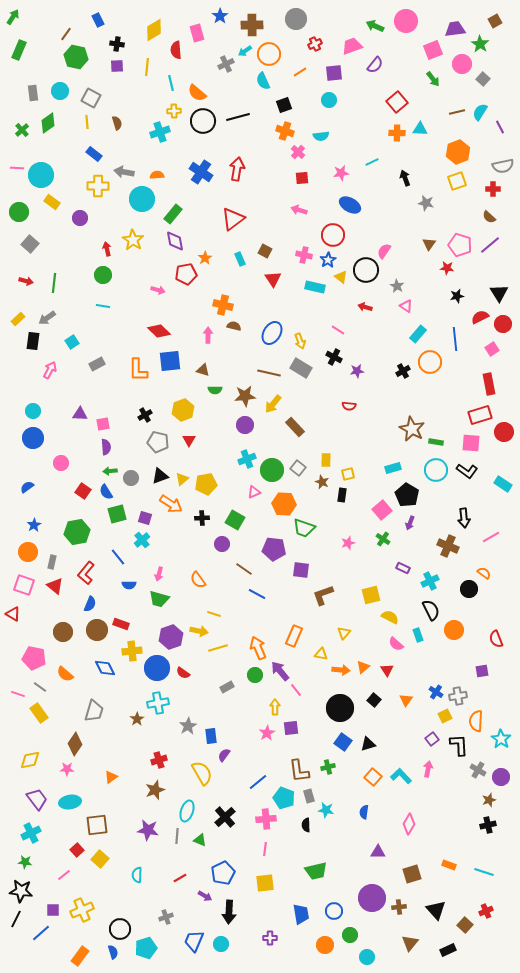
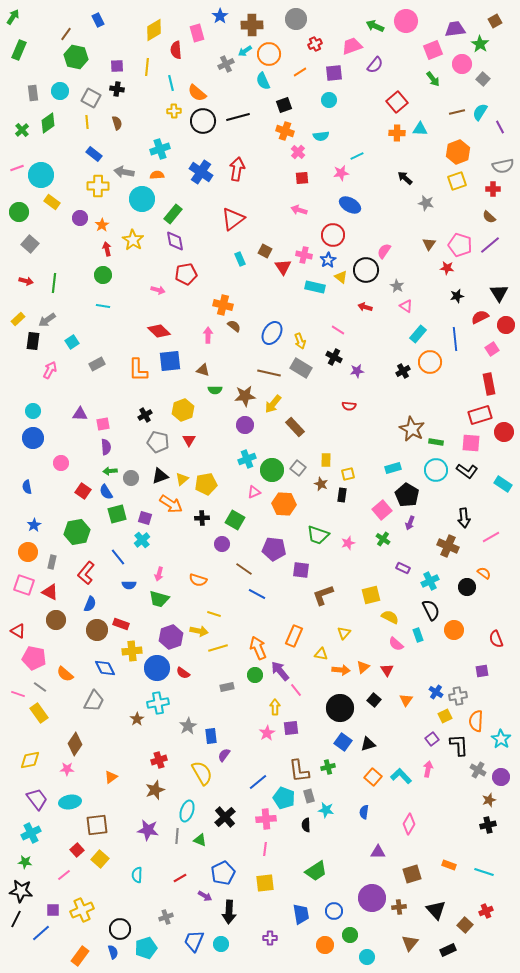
black cross at (117, 44): moved 45 px down
cyan cross at (160, 132): moved 17 px down
cyan line at (372, 162): moved 15 px left, 6 px up
pink line at (17, 168): rotated 24 degrees counterclockwise
black arrow at (405, 178): rotated 28 degrees counterclockwise
orange star at (205, 258): moved 103 px left, 33 px up
red triangle at (273, 279): moved 10 px right, 12 px up
gray arrow at (47, 318): moved 2 px down
red circle at (503, 324): moved 3 px right, 1 px down
brown semicircle at (234, 326): rotated 24 degrees clockwise
brown star at (322, 482): moved 1 px left, 2 px down
blue semicircle at (27, 487): rotated 64 degrees counterclockwise
green trapezoid at (304, 528): moved 14 px right, 7 px down
orange semicircle at (198, 580): rotated 36 degrees counterclockwise
red triangle at (55, 586): moved 5 px left, 6 px down; rotated 12 degrees counterclockwise
black circle at (469, 589): moved 2 px left, 2 px up
red triangle at (13, 614): moved 5 px right, 17 px down
brown circle at (63, 632): moved 7 px left, 12 px up
gray rectangle at (227, 687): rotated 16 degrees clockwise
gray trapezoid at (94, 711): moved 10 px up; rotated 10 degrees clockwise
green trapezoid at (316, 871): rotated 20 degrees counterclockwise
